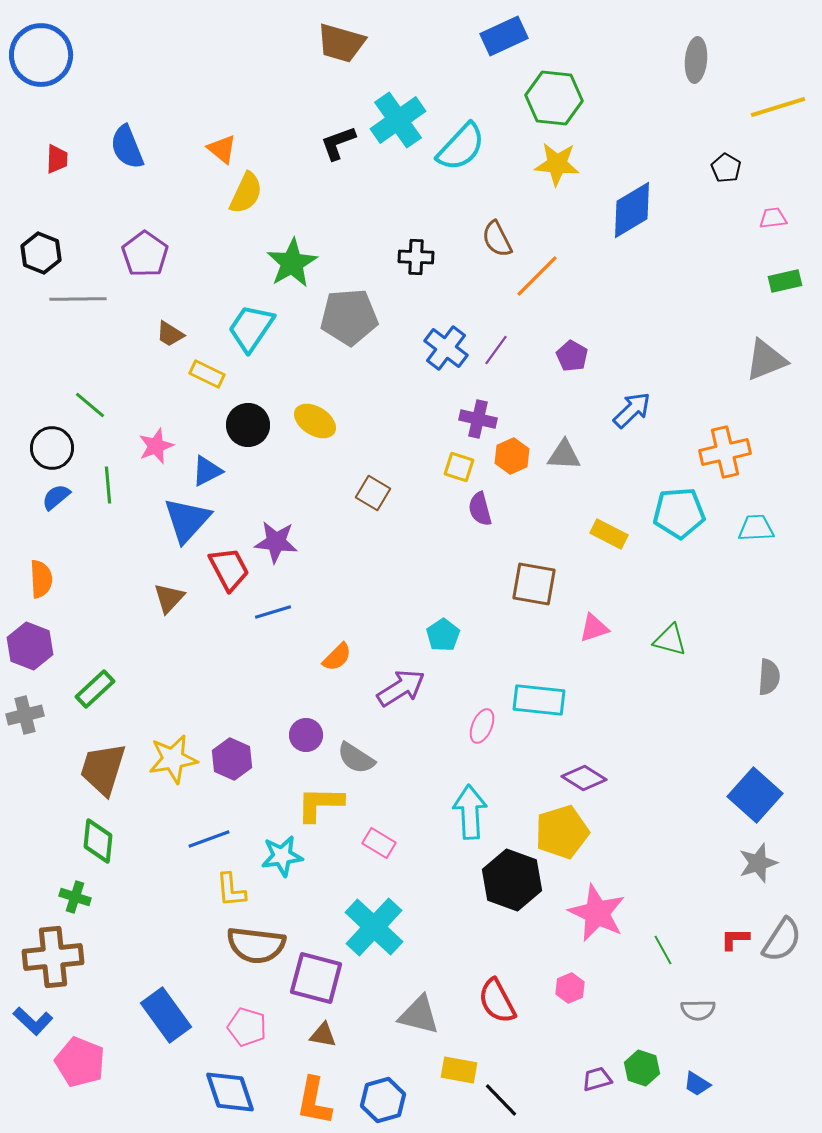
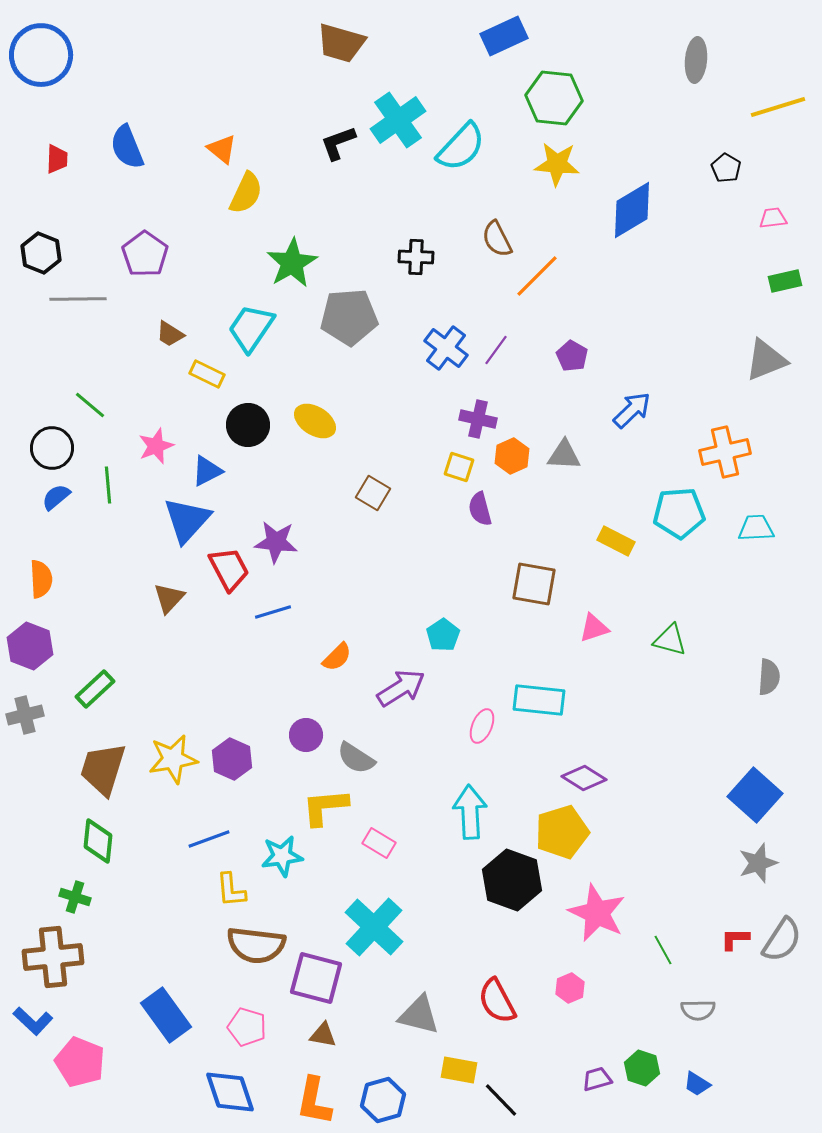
yellow rectangle at (609, 534): moved 7 px right, 7 px down
yellow L-shape at (320, 804): moved 5 px right, 3 px down; rotated 6 degrees counterclockwise
